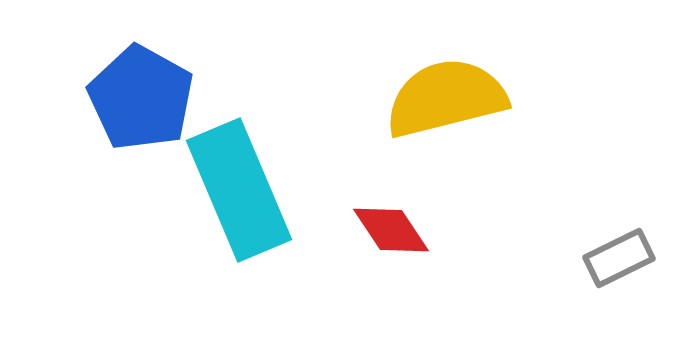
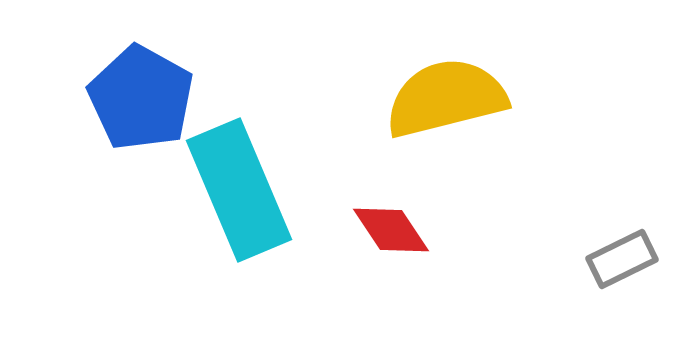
gray rectangle: moved 3 px right, 1 px down
